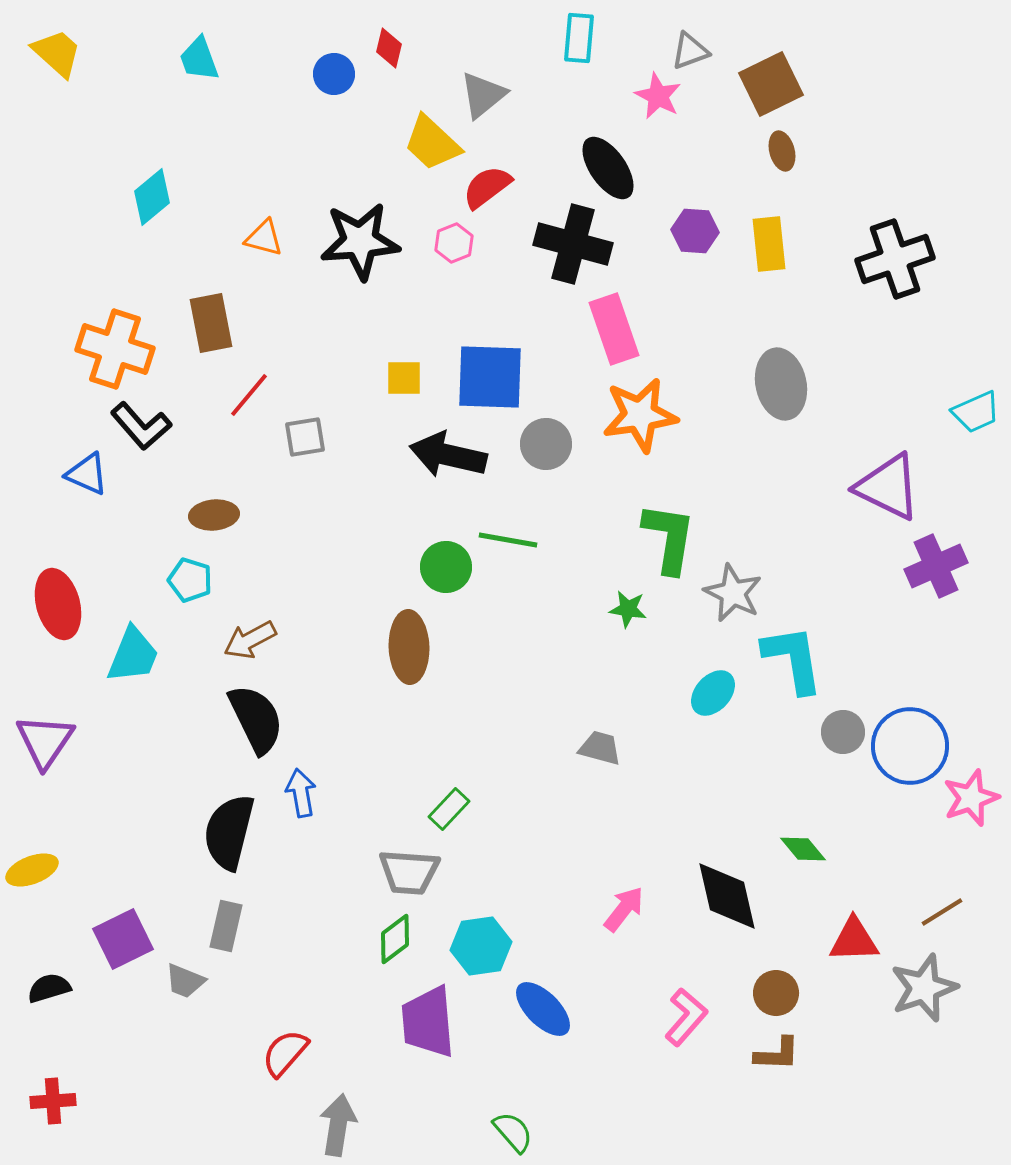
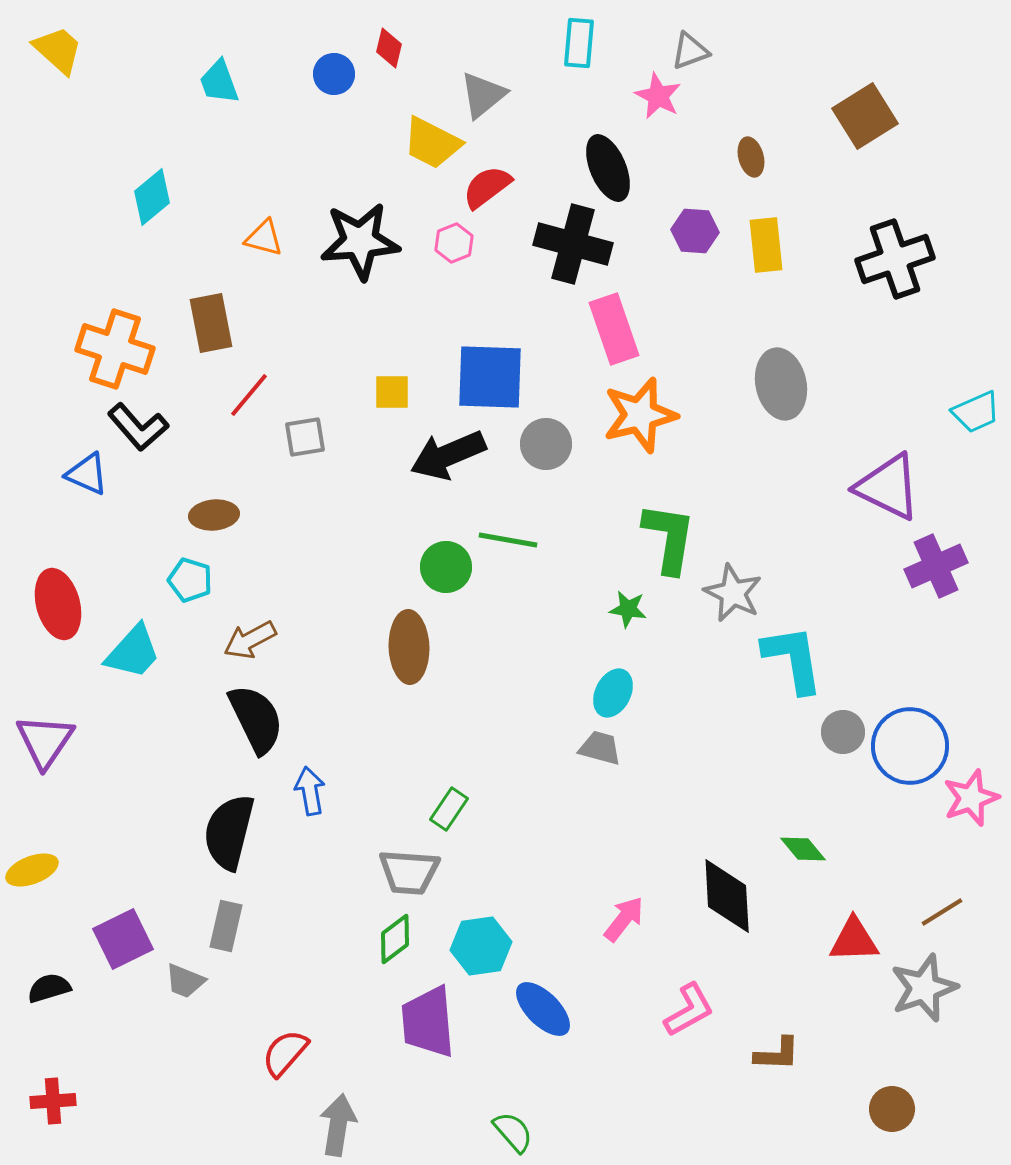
cyan rectangle at (579, 38): moved 5 px down
yellow trapezoid at (57, 53): moved 1 px right, 3 px up
cyan trapezoid at (199, 59): moved 20 px right, 23 px down
brown square at (771, 84): moved 94 px right, 32 px down; rotated 6 degrees counterclockwise
yellow trapezoid at (432, 143): rotated 16 degrees counterclockwise
brown ellipse at (782, 151): moved 31 px left, 6 px down
black ellipse at (608, 168): rotated 12 degrees clockwise
yellow rectangle at (769, 244): moved 3 px left, 1 px down
yellow square at (404, 378): moved 12 px left, 14 px down
orange star at (640, 415): rotated 6 degrees counterclockwise
black L-shape at (141, 426): moved 3 px left, 1 px down
black arrow at (448, 455): rotated 36 degrees counterclockwise
cyan trapezoid at (133, 655): moved 3 px up; rotated 20 degrees clockwise
cyan ellipse at (713, 693): moved 100 px left; rotated 15 degrees counterclockwise
blue arrow at (301, 793): moved 9 px right, 2 px up
green rectangle at (449, 809): rotated 9 degrees counterclockwise
black diamond at (727, 896): rotated 10 degrees clockwise
pink arrow at (624, 909): moved 10 px down
brown circle at (776, 993): moved 116 px right, 116 px down
pink L-shape at (686, 1017): moved 3 px right, 7 px up; rotated 20 degrees clockwise
